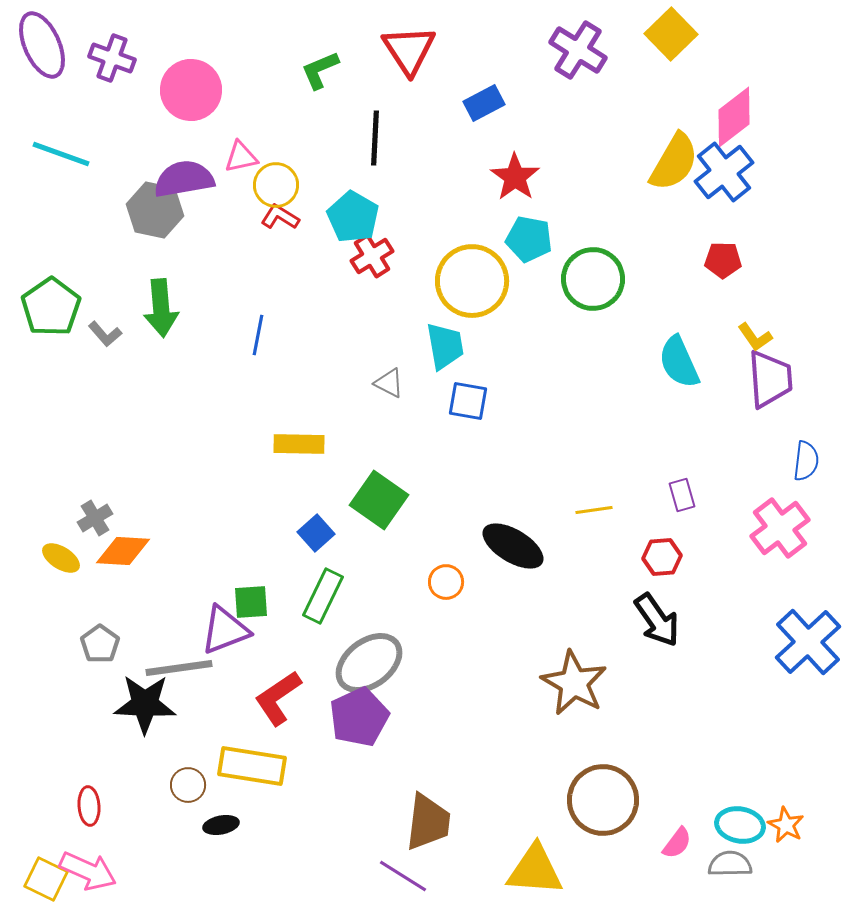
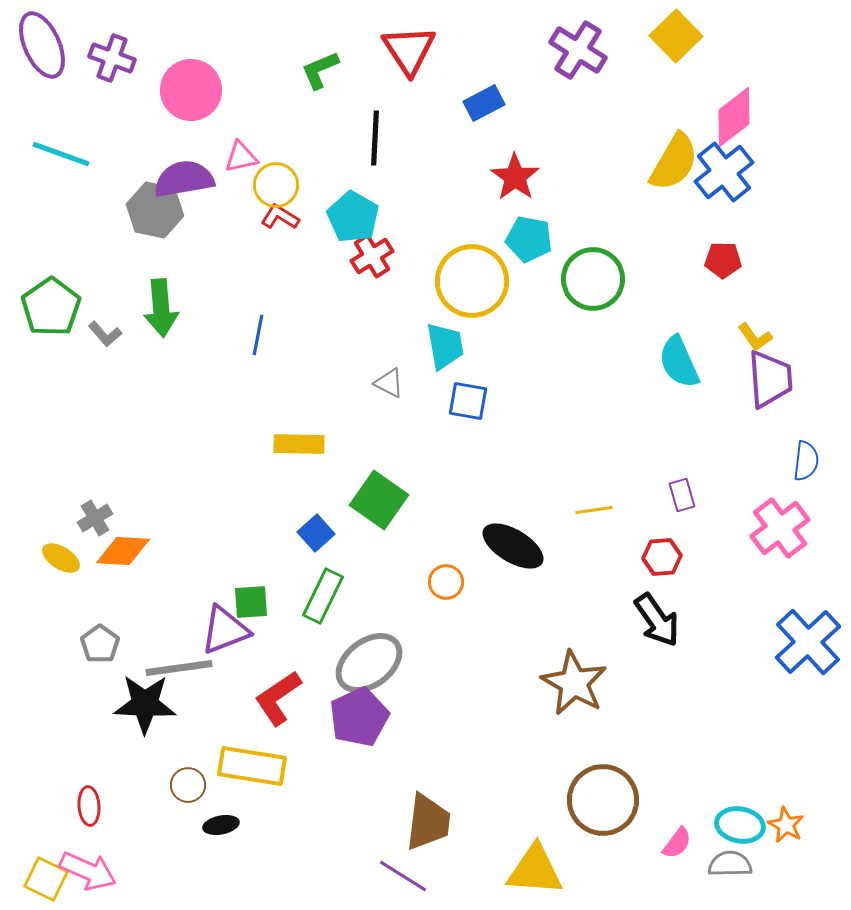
yellow square at (671, 34): moved 5 px right, 2 px down
